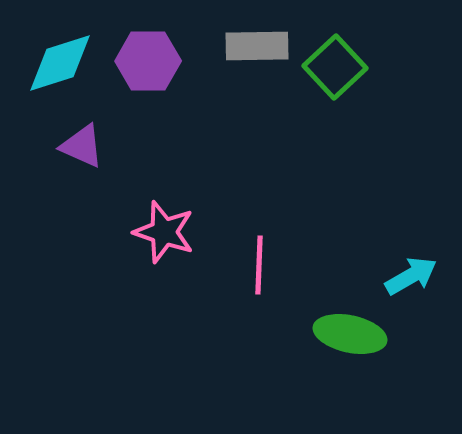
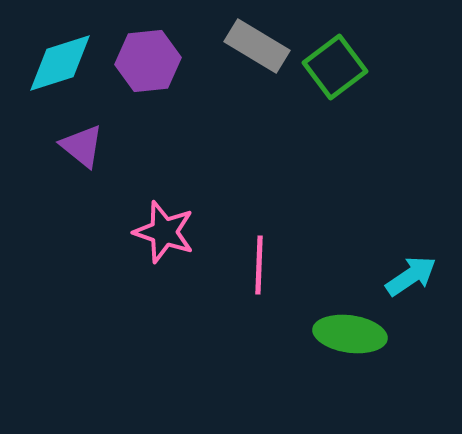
gray rectangle: rotated 32 degrees clockwise
purple hexagon: rotated 6 degrees counterclockwise
green square: rotated 6 degrees clockwise
purple triangle: rotated 15 degrees clockwise
cyan arrow: rotated 4 degrees counterclockwise
green ellipse: rotated 4 degrees counterclockwise
